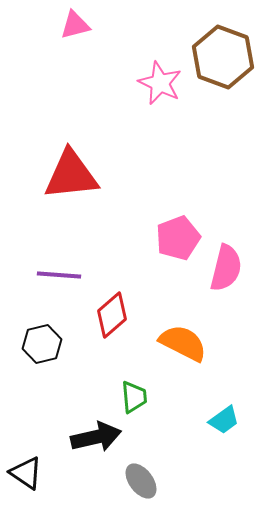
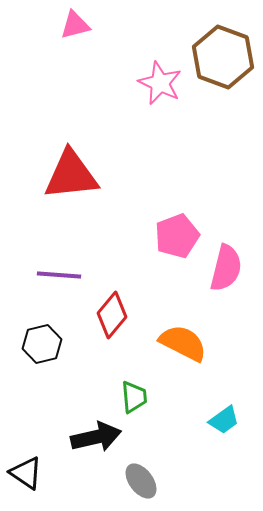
pink pentagon: moved 1 px left, 2 px up
red diamond: rotated 9 degrees counterclockwise
